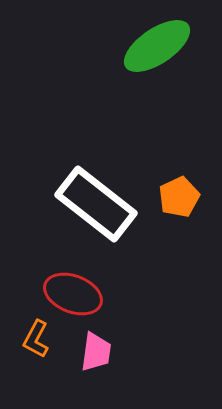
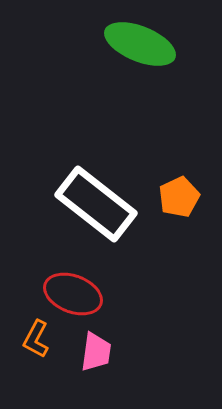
green ellipse: moved 17 px left, 2 px up; rotated 56 degrees clockwise
